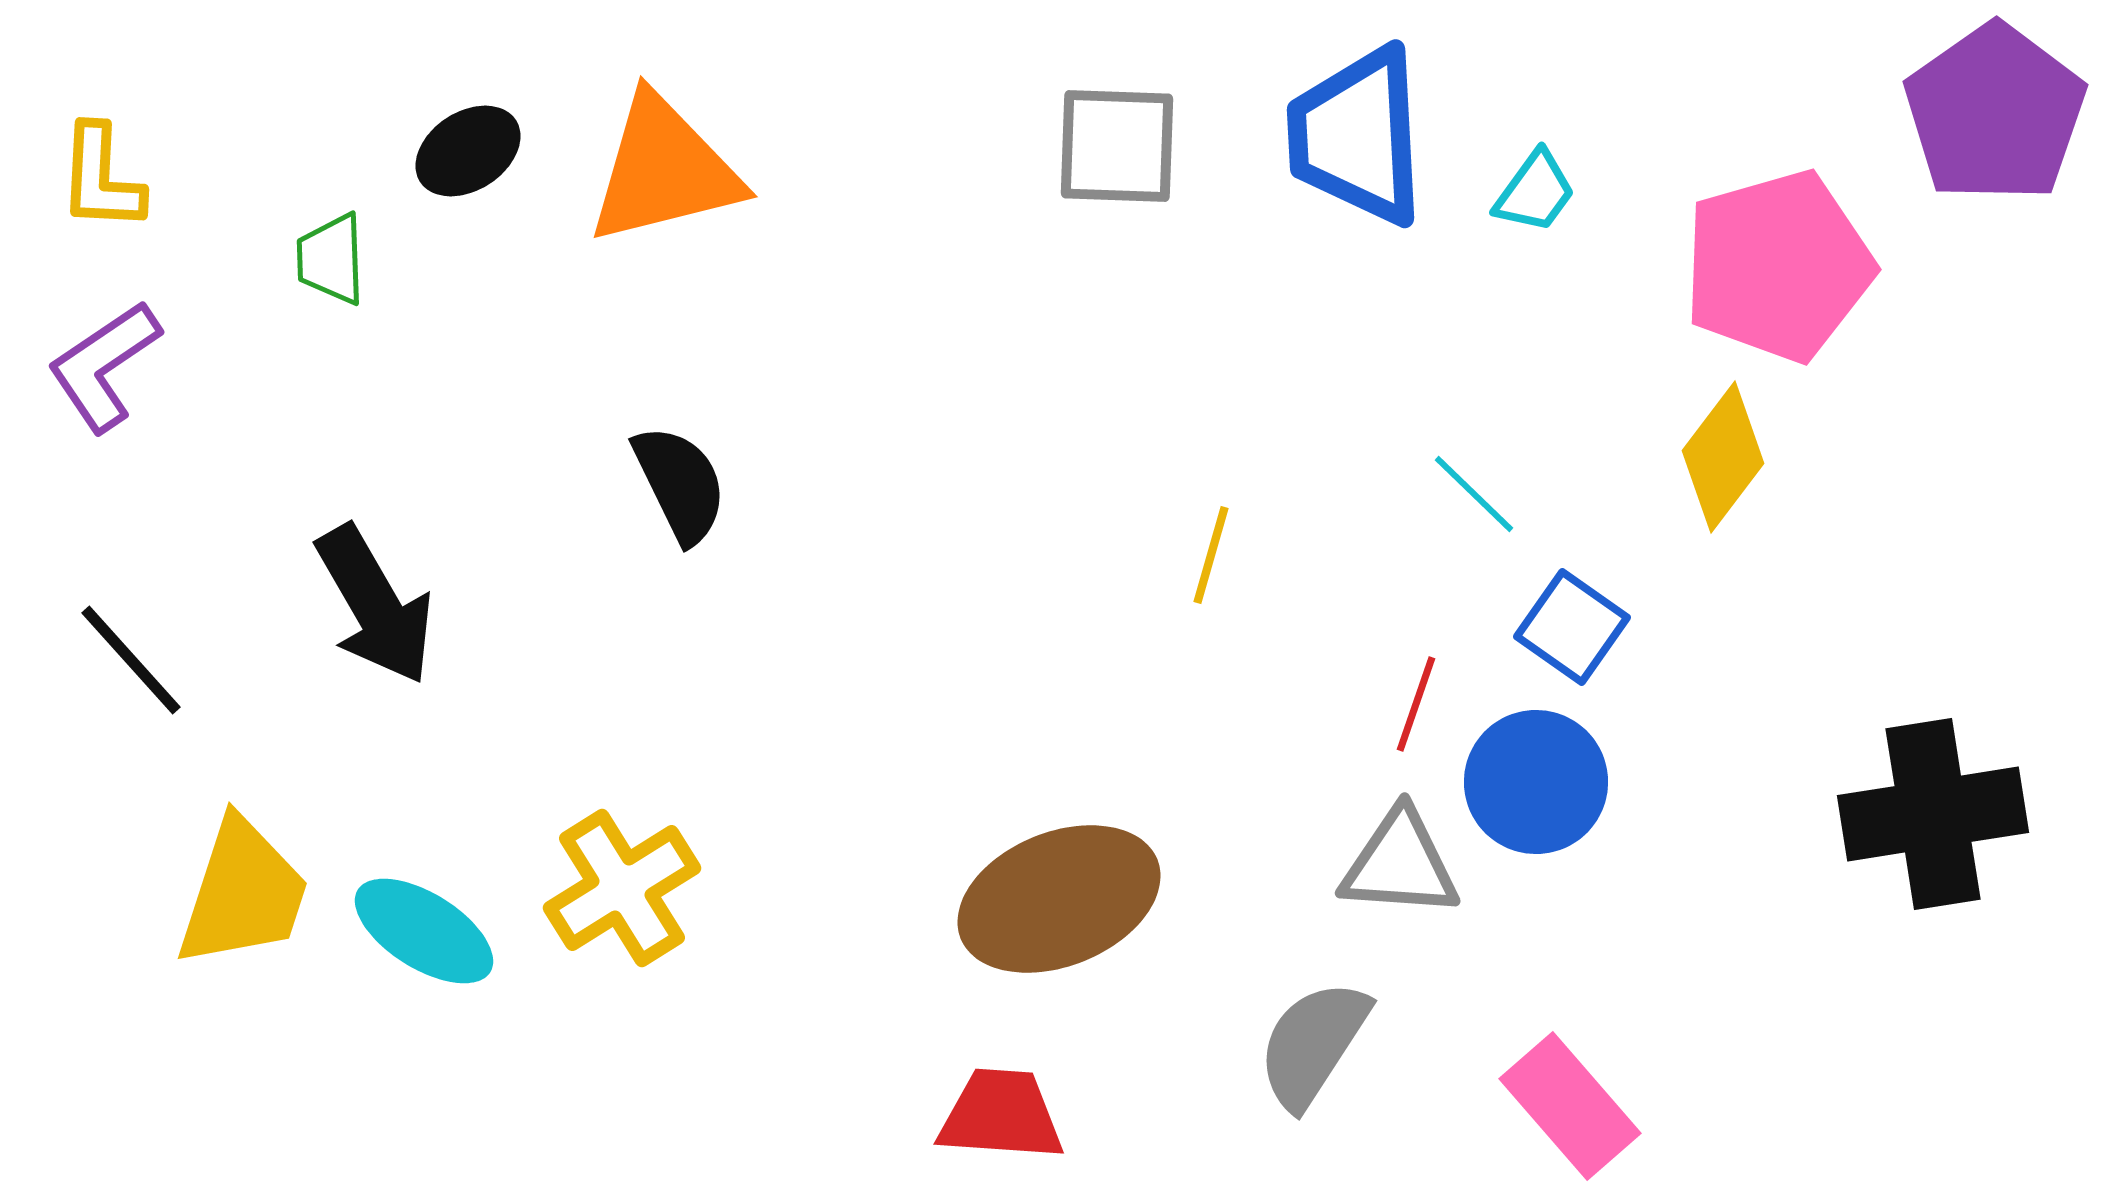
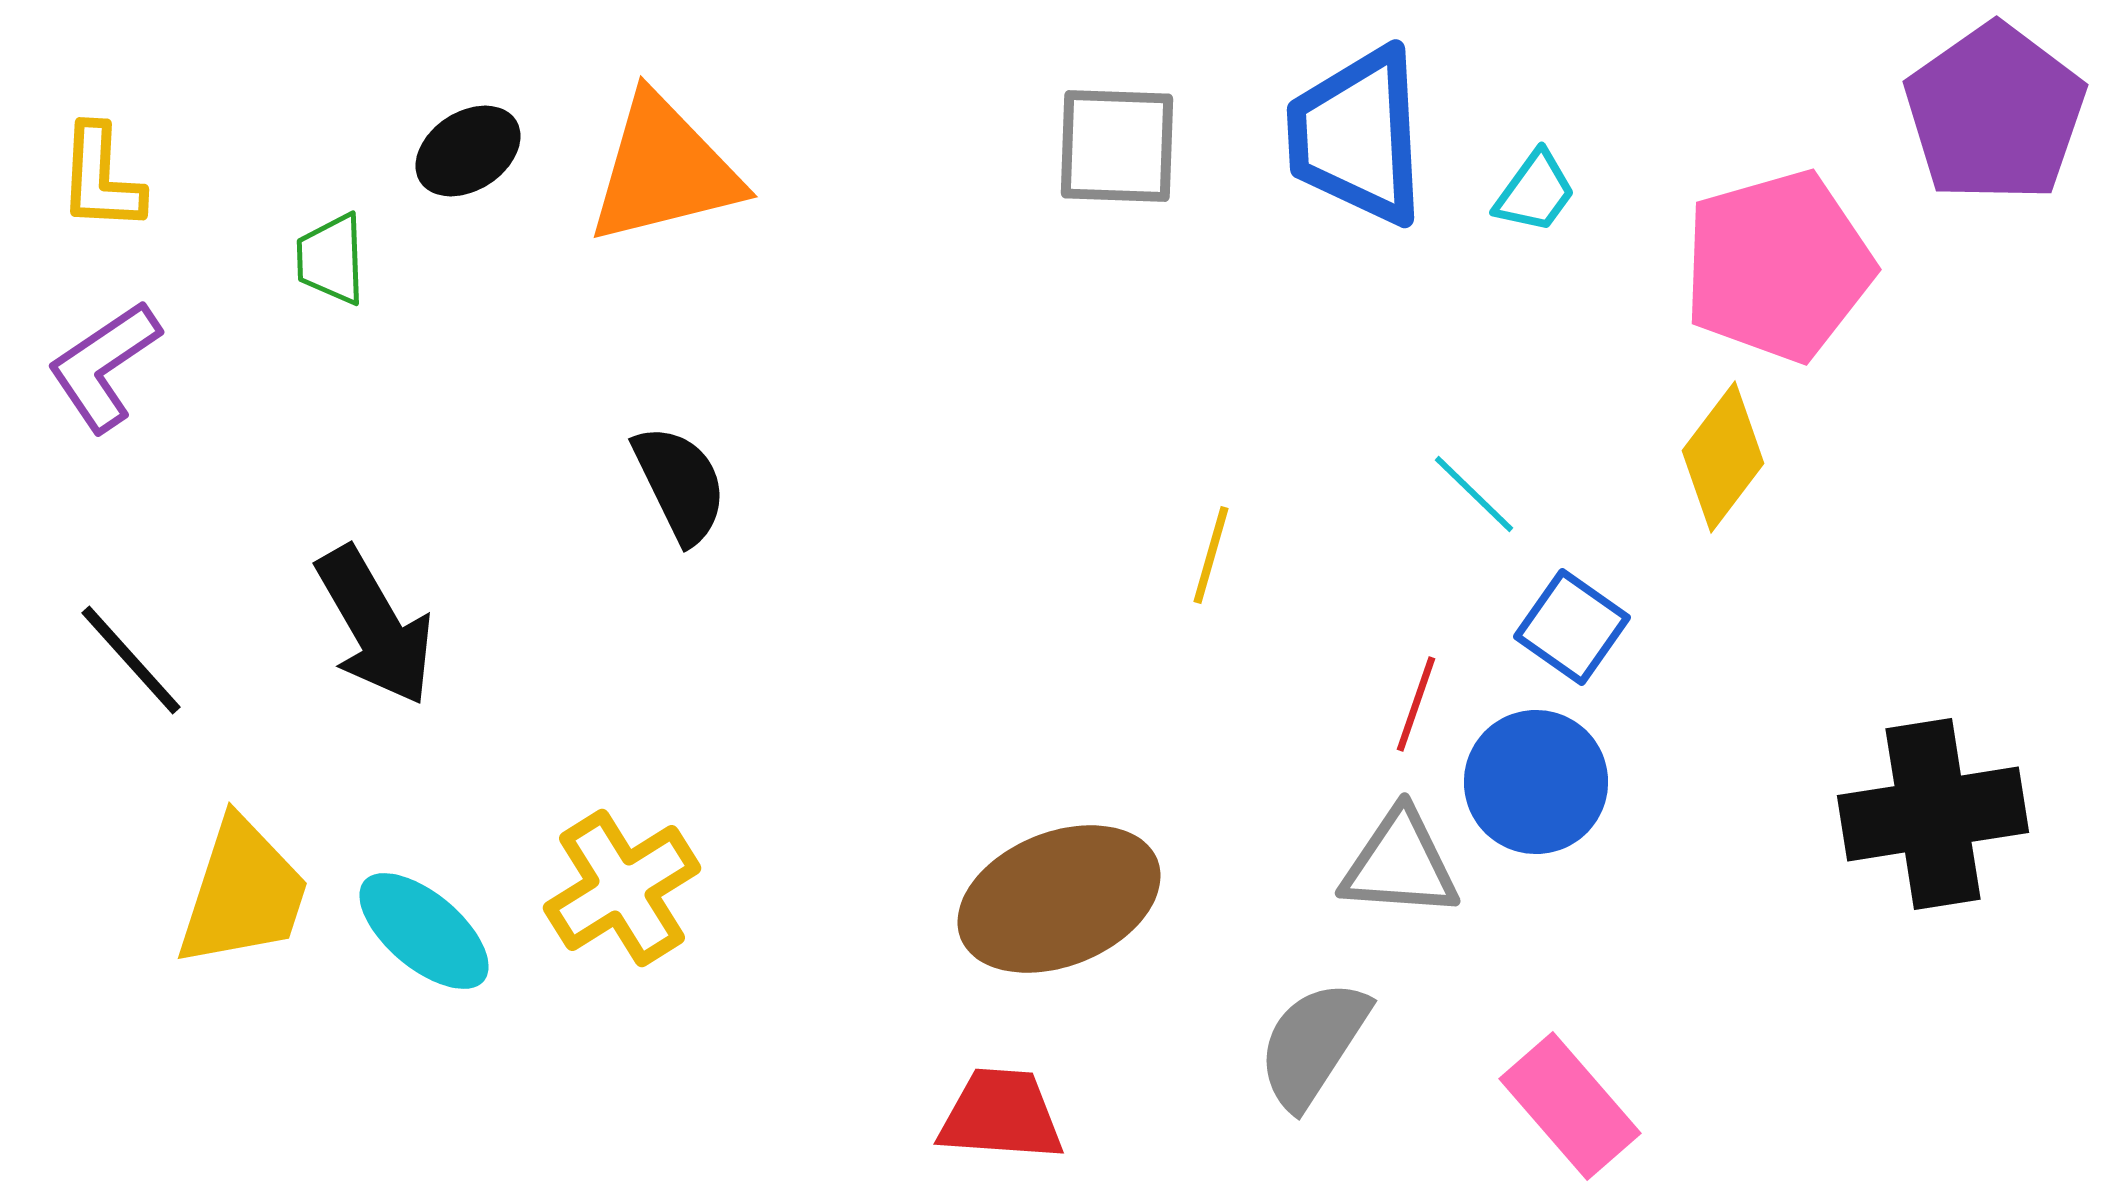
black arrow: moved 21 px down
cyan ellipse: rotated 8 degrees clockwise
